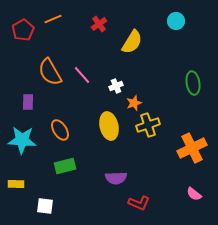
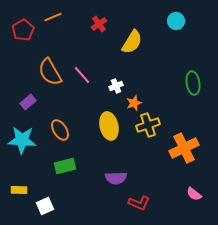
orange line: moved 2 px up
purple rectangle: rotated 49 degrees clockwise
orange cross: moved 8 px left
yellow rectangle: moved 3 px right, 6 px down
white square: rotated 30 degrees counterclockwise
